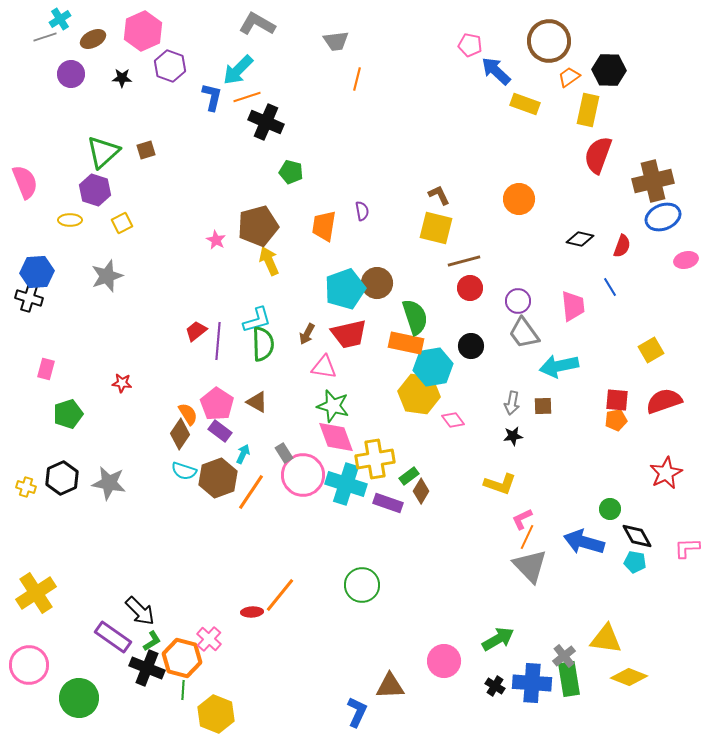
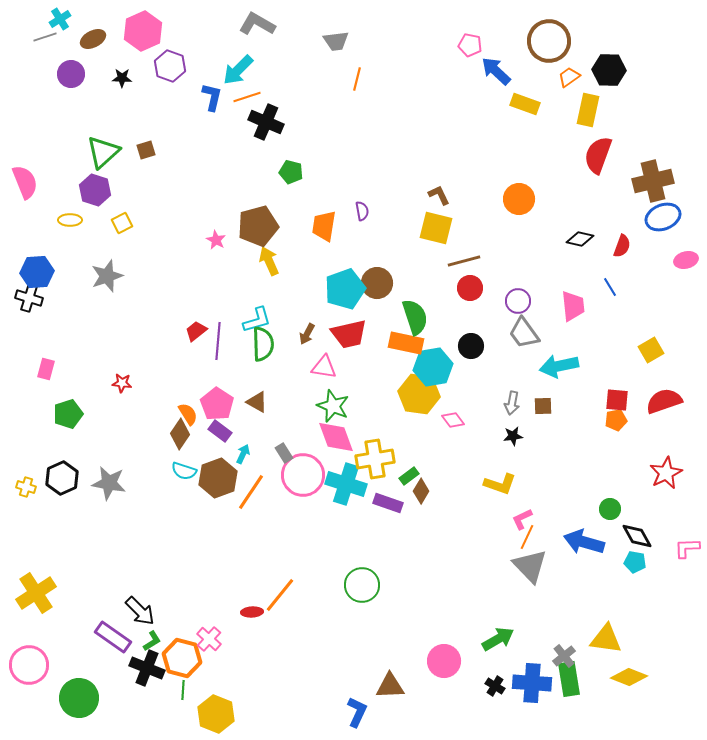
green star at (333, 406): rotated 8 degrees clockwise
